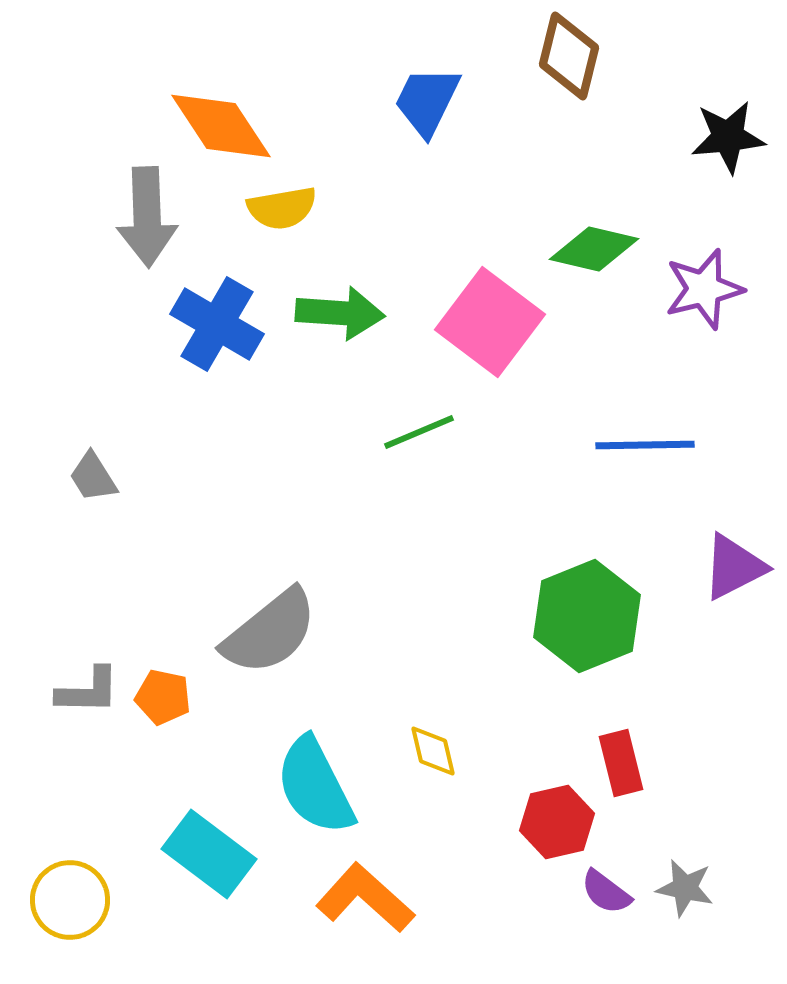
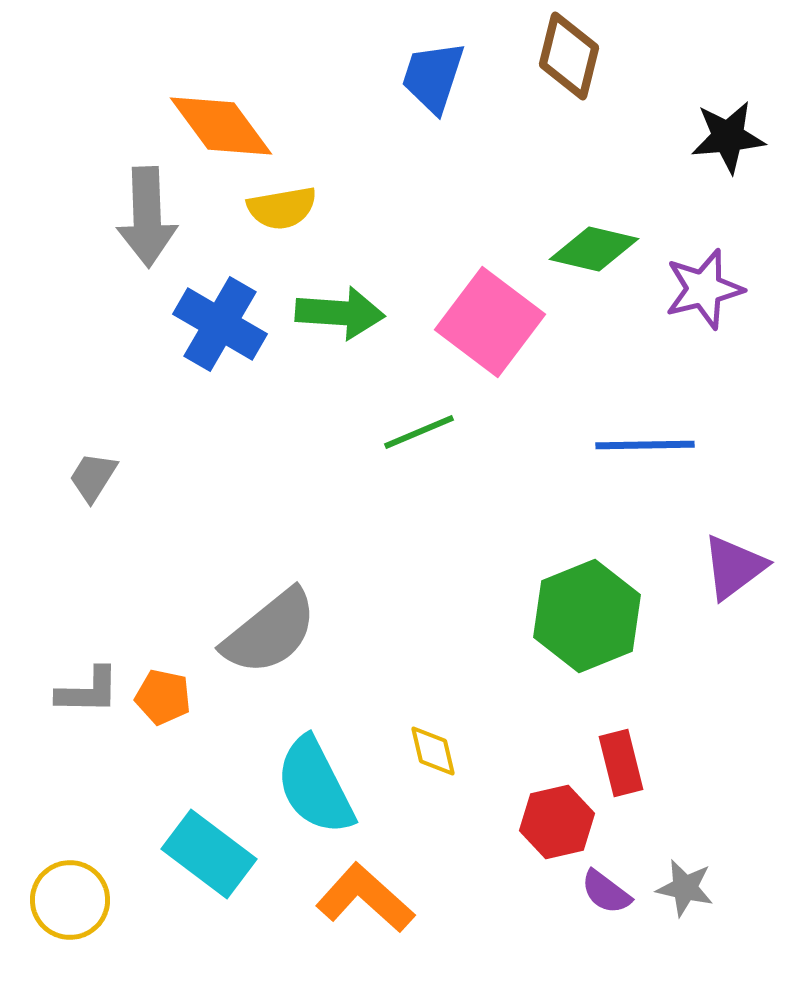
blue trapezoid: moved 6 px right, 24 px up; rotated 8 degrees counterclockwise
orange diamond: rotated 3 degrees counterclockwise
blue cross: moved 3 px right
gray trapezoid: rotated 64 degrees clockwise
purple triangle: rotated 10 degrees counterclockwise
